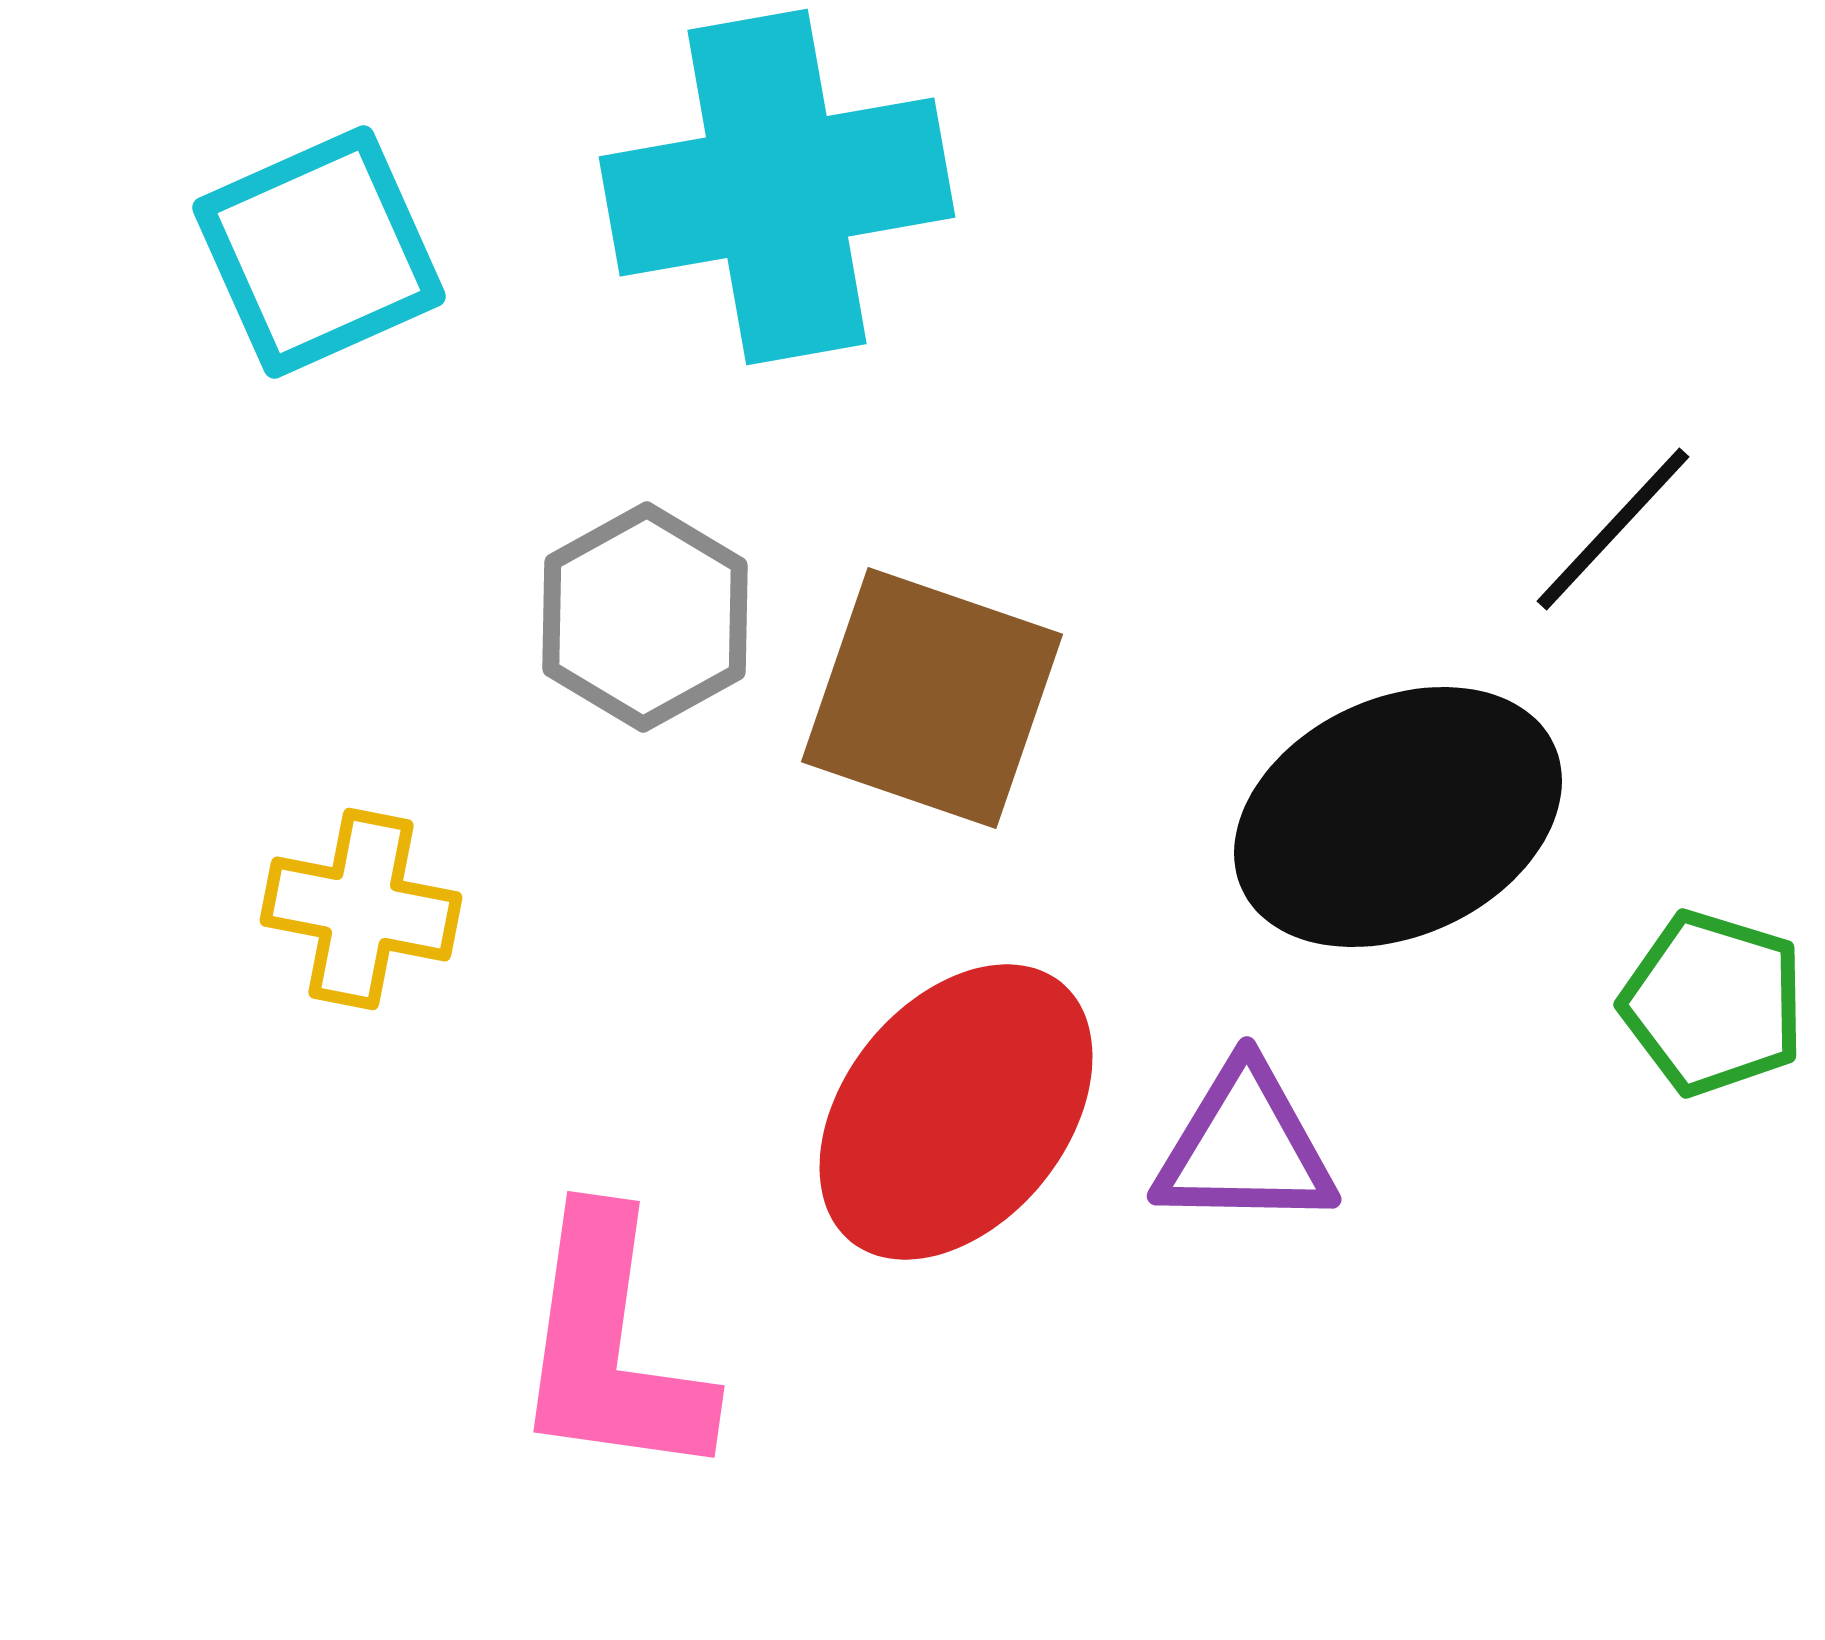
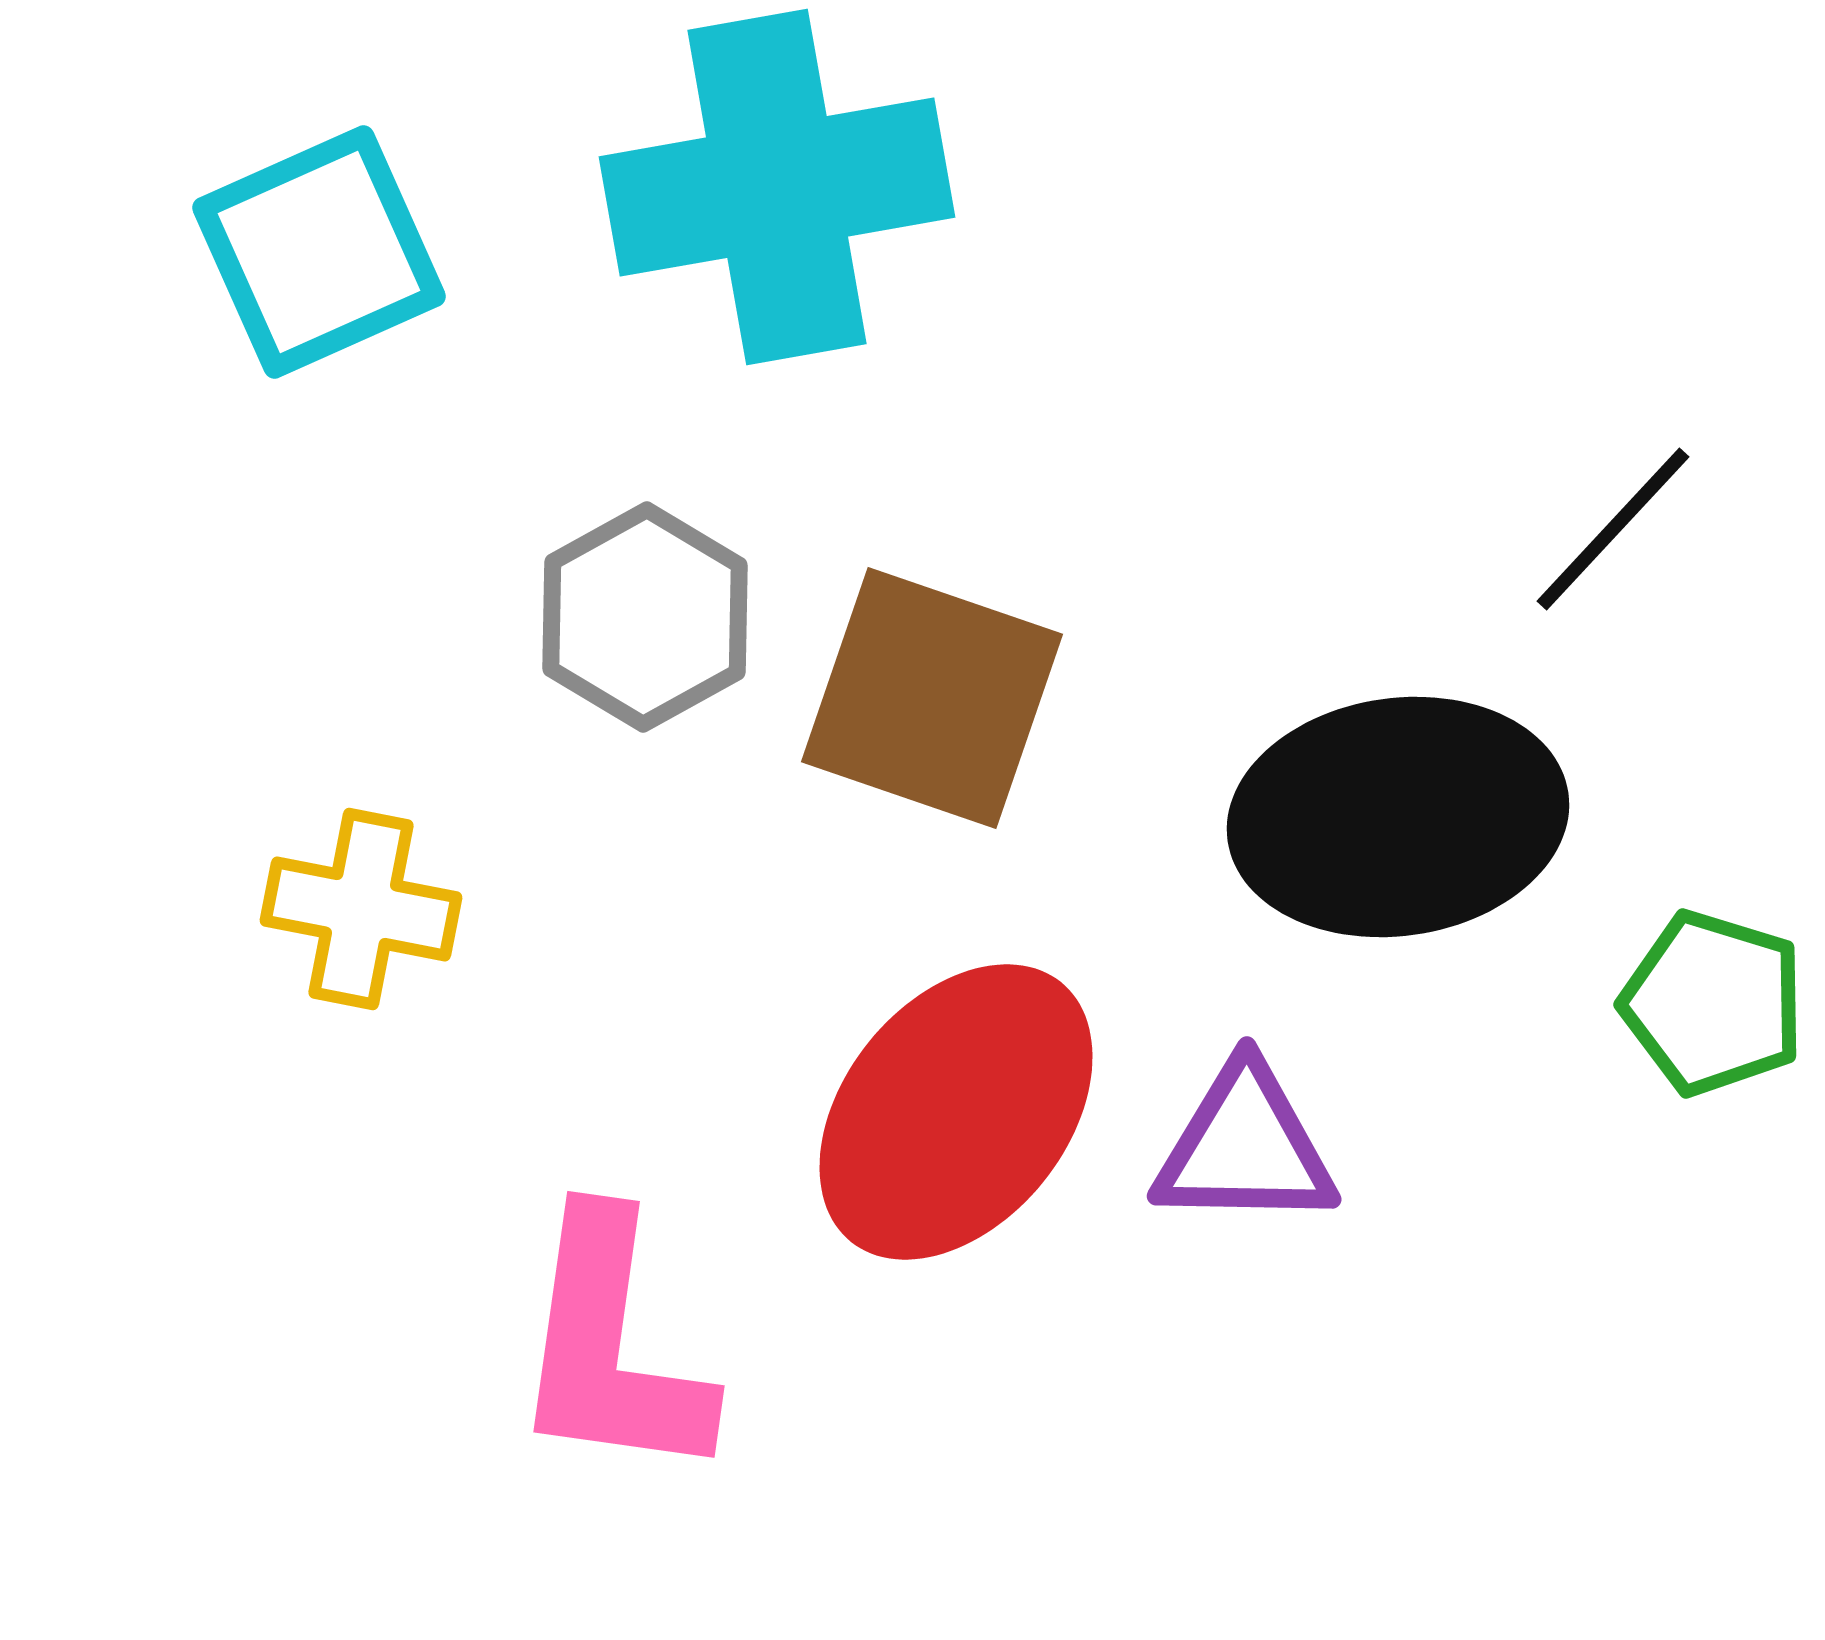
black ellipse: rotated 17 degrees clockwise
